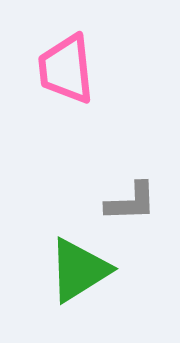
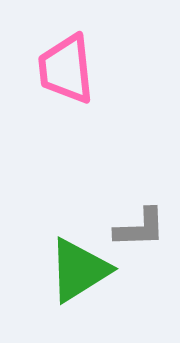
gray L-shape: moved 9 px right, 26 px down
